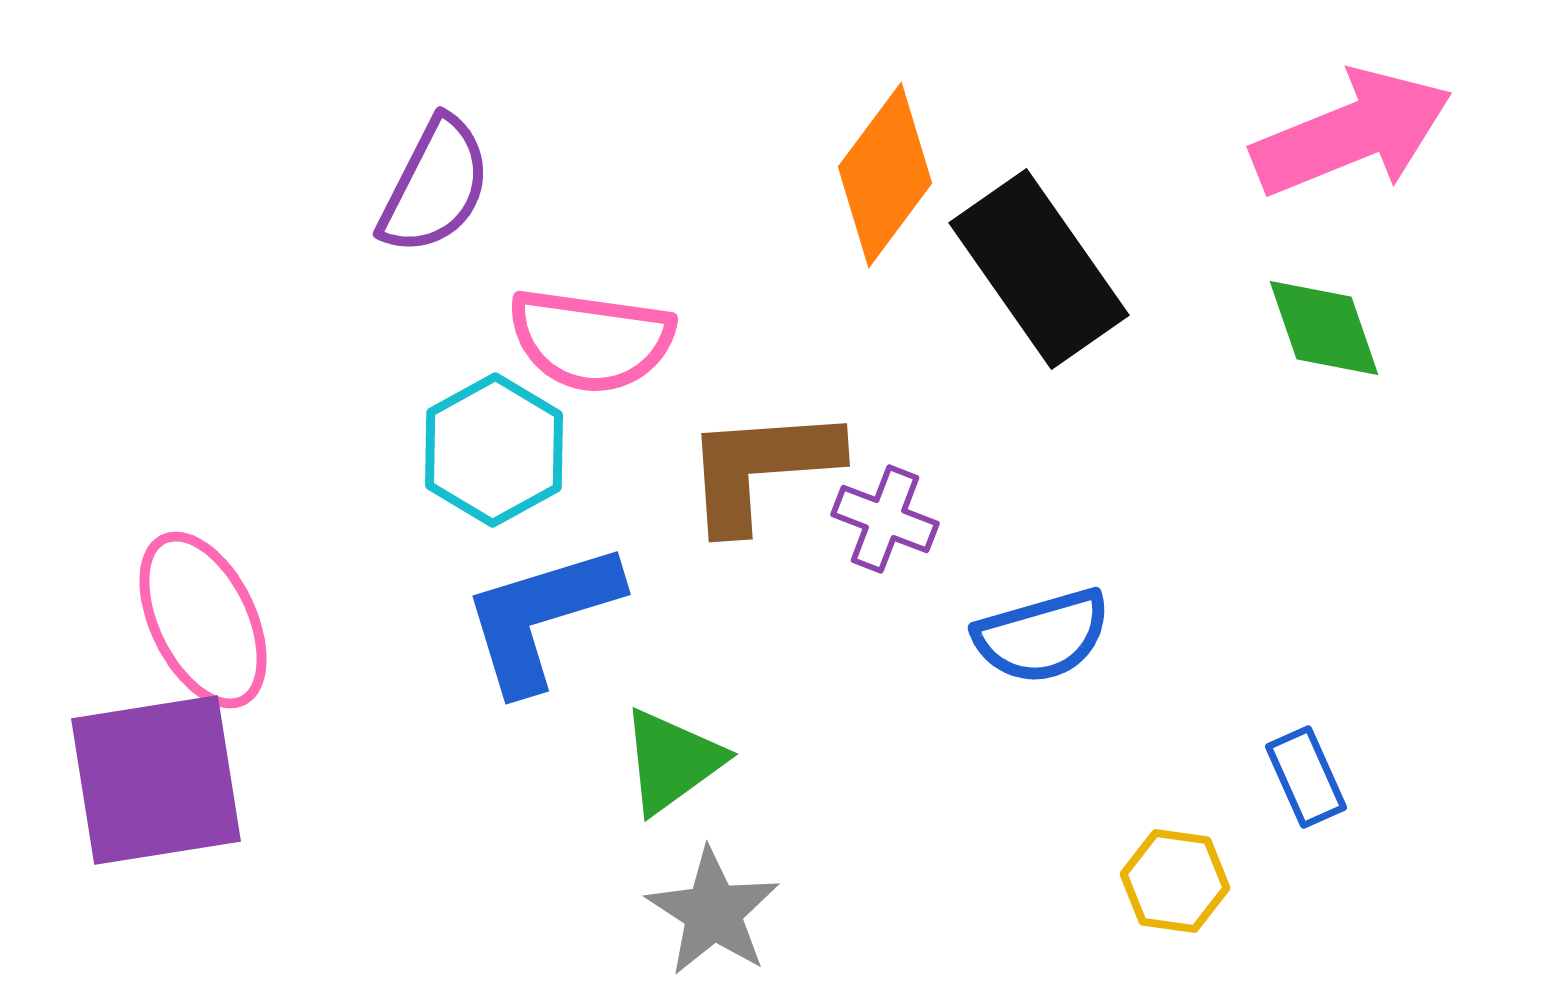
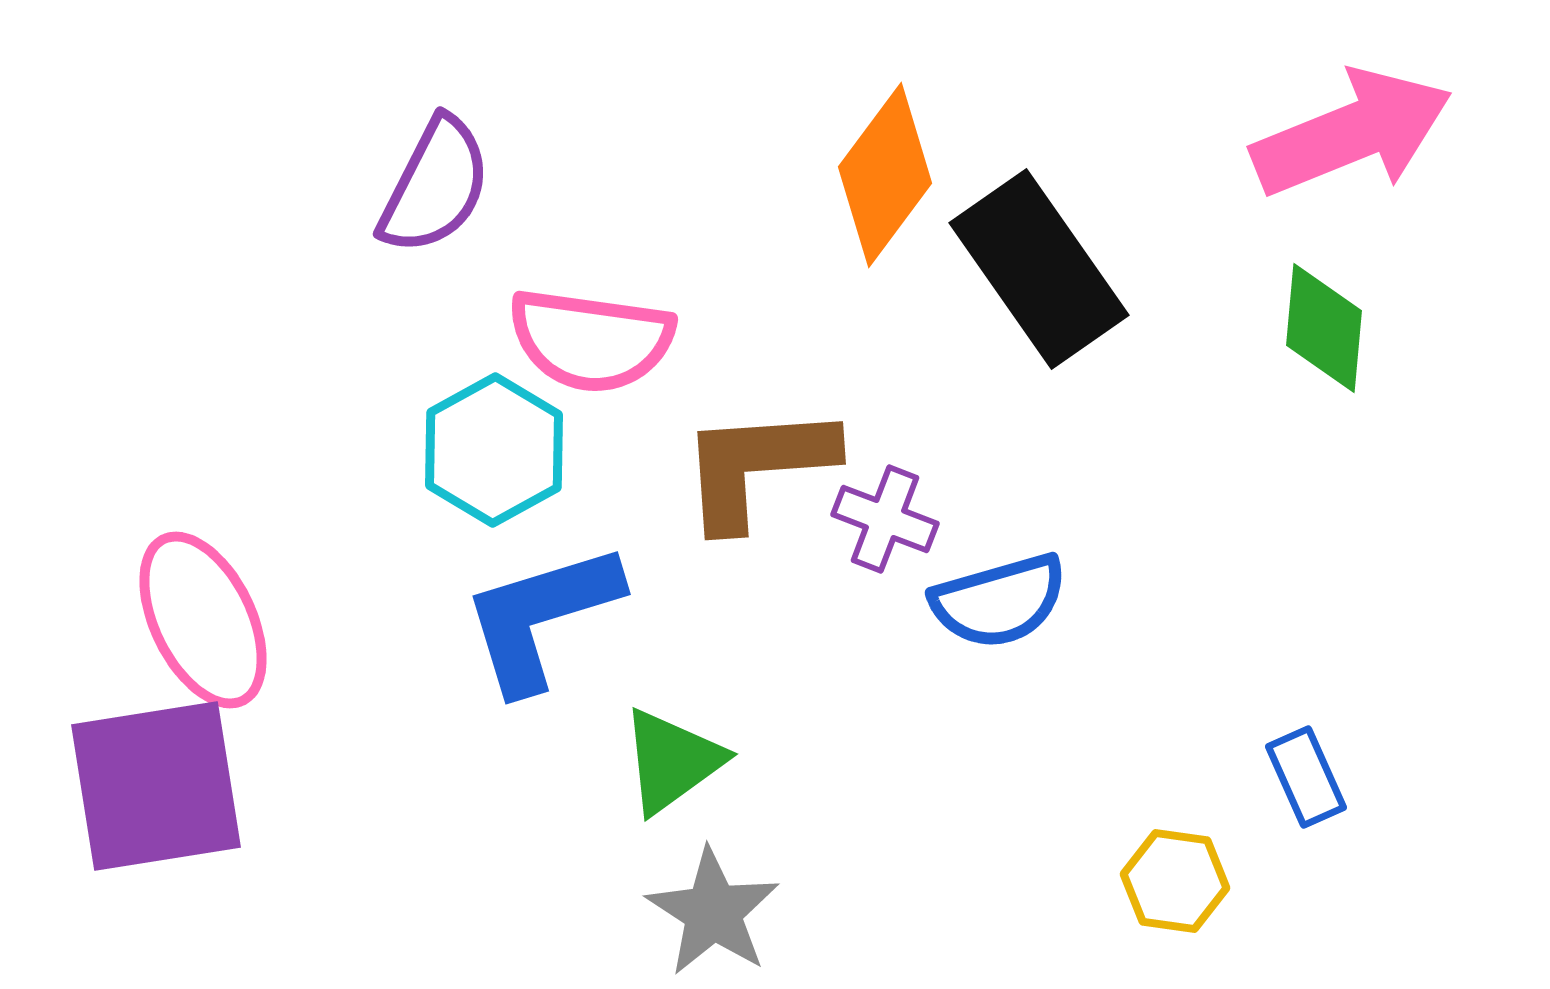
green diamond: rotated 24 degrees clockwise
brown L-shape: moved 4 px left, 2 px up
blue semicircle: moved 43 px left, 35 px up
purple square: moved 6 px down
